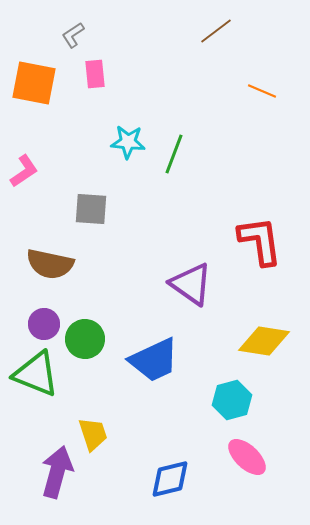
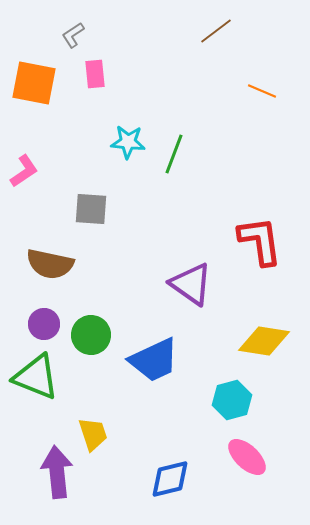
green circle: moved 6 px right, 4 px up
green triangle: moved 3 px down
purple arrow: rotated 21 degrees counterclockwise
